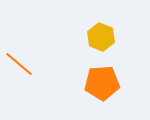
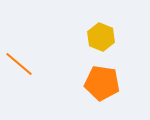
orange pentagon: rotated 12 degrees clockwise
